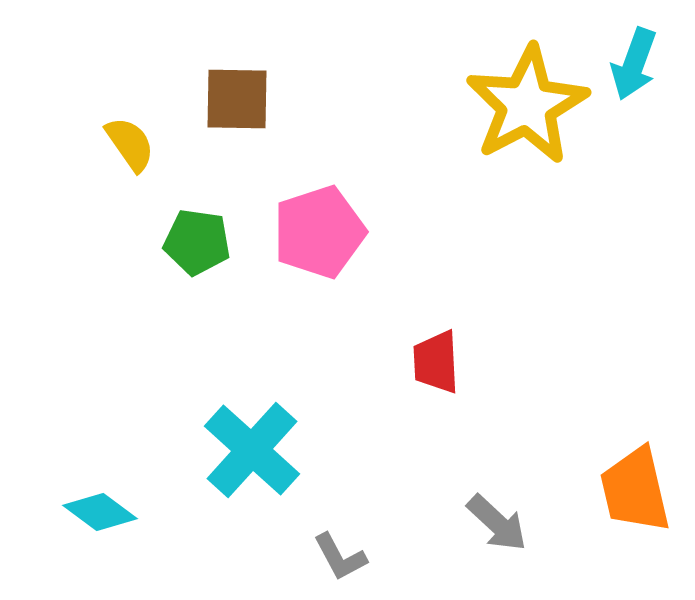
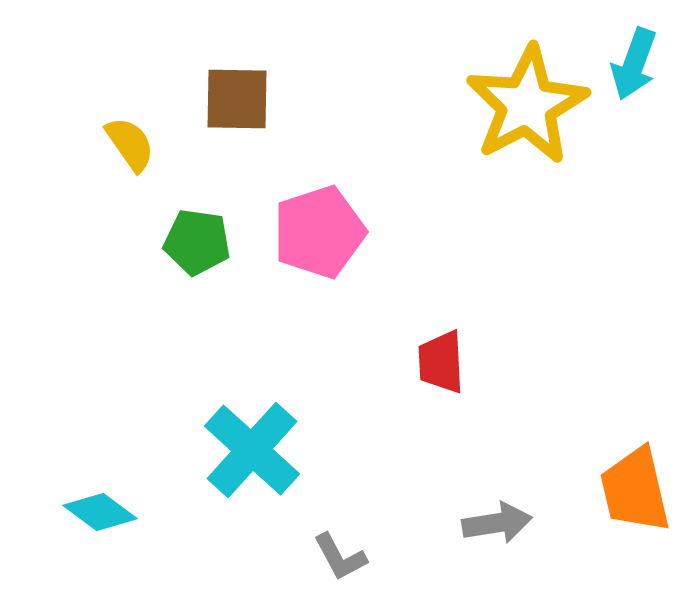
red trapezoid: moved 5 px right
gray arrow: rotated 52 degrees counterclockwise
